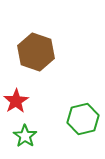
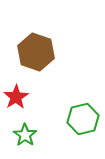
red star: moved 4 px up
green star: moved 1 px up
